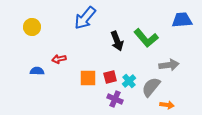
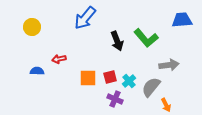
orange arrow: moved 1 px left; rotated 56 degrees clockwise
